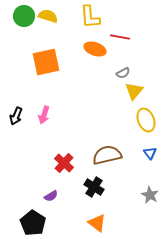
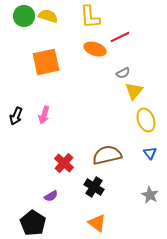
red line: rotated 36 degrees counterclockwise
